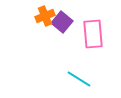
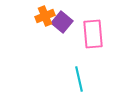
cyan line: rotated 45 degrees clockwise
